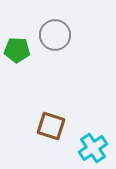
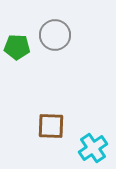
green pentagon: moved 3 px up
brown square: rotated 16 degrees counterclockwise
